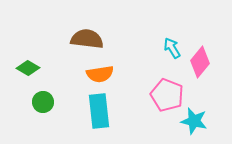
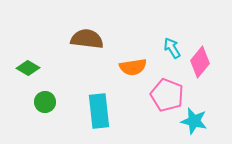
orange semicircle: moved 33 px right, 7 px up
green circle: moved 2 px right
